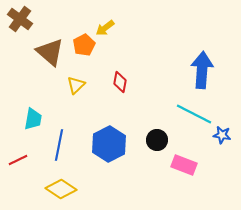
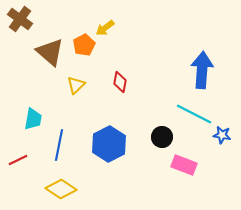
black circle: moved 5 px right, 3 px up
